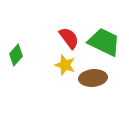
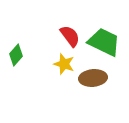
red semicircle: moved 1 px right, 2 px up
yellow star: moved 1 px left, 1 px up
